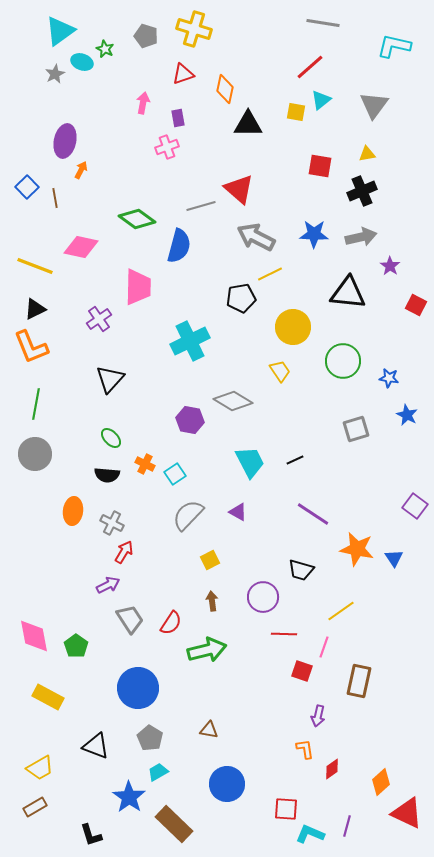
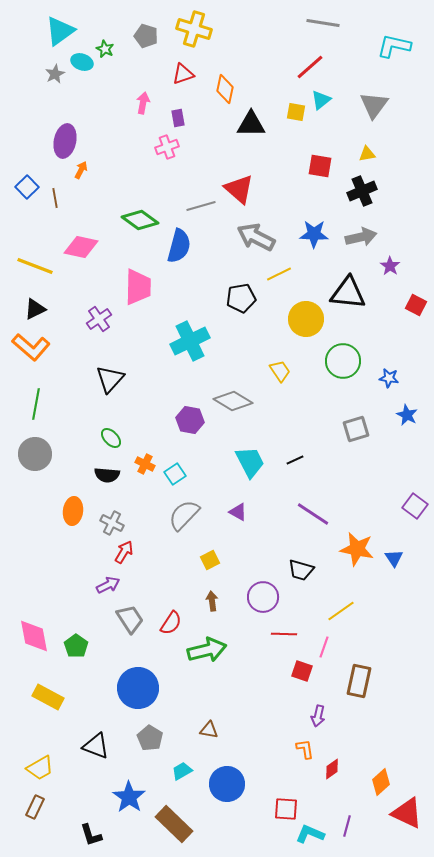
black triangle at (248, 124): moved 3 px right
green diamond at (137, 219): moved 3 px right, 1 px down
yellow line at (270, 274): moved 9 px right
yellow circle at (293, 327): moved 13 px right, 8 px up
orange L-shape at (31, 347): rotated 27 degrees counterclockwise
gray semicircle at (188, 515): moved 4 px left
cyan trapezoid at (158, 772): moved 24 px right, 1 px up
brown rectangle at (35, 807): rotated 35 degrees counterclockwise
